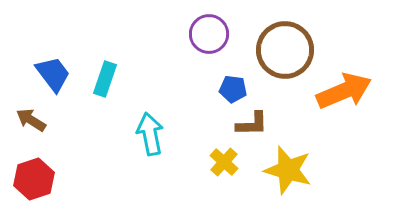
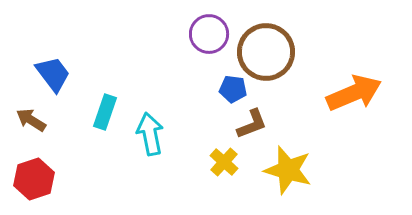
brown circle: moved 19 px left, 2 px down
cyan rectangle: moved 33 px down
orange arrow: moved 10 px right, 2 px down
brown L-shape: rotated 20 degrees counterclockwise
